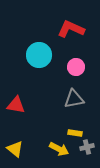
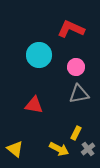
gray triangle: moved 5 px right, 5 px up
red triangle: moved 18 px right
yellow rectangle: moved 1 px right; rotated 72 degrees counterclockwise
gray cross: moved 1 px right, 2 px down; rotated 24 degrees counterclockwise
